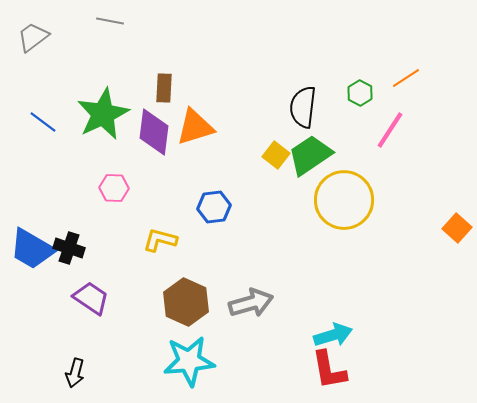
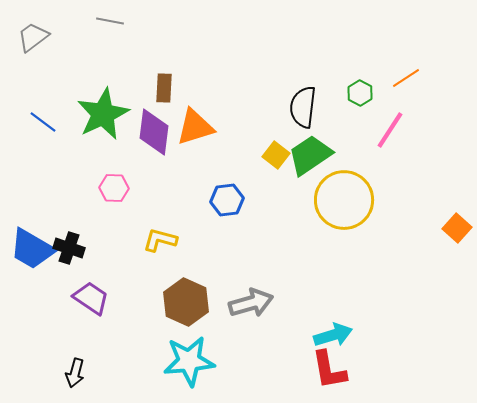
blue hexagon: moved 13 px right, 7 px up
